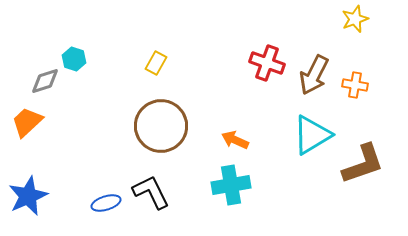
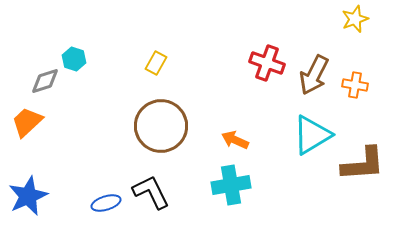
brown L-shape: rotated 15 degrees clockwise
